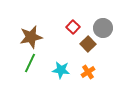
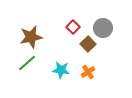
green line: moved 3 px left; rotated 24 degrees clockwise
